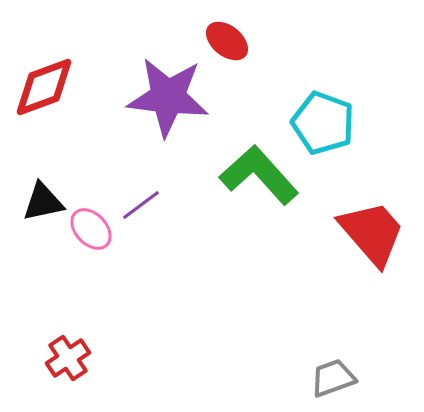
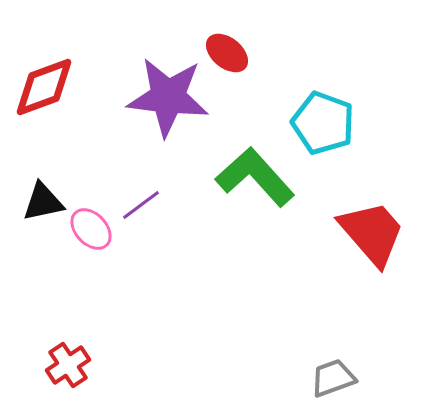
red ellipse: moved 12 px down
green L-shape: moved 4 px left, 2 px down
red cross: moved 7 px down
